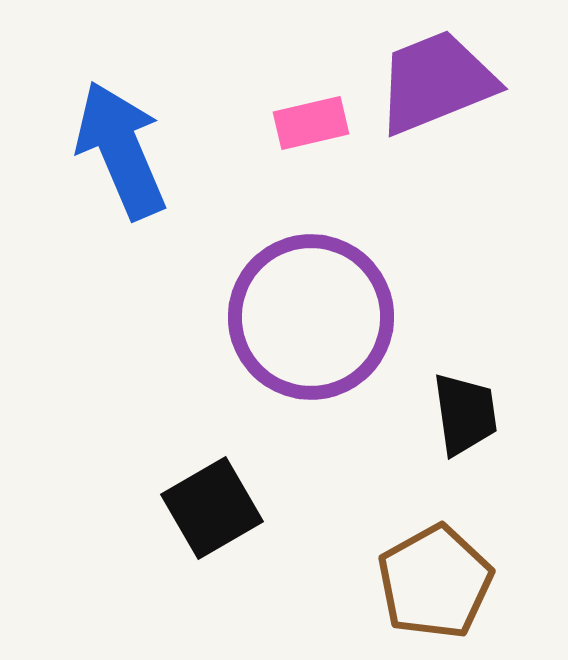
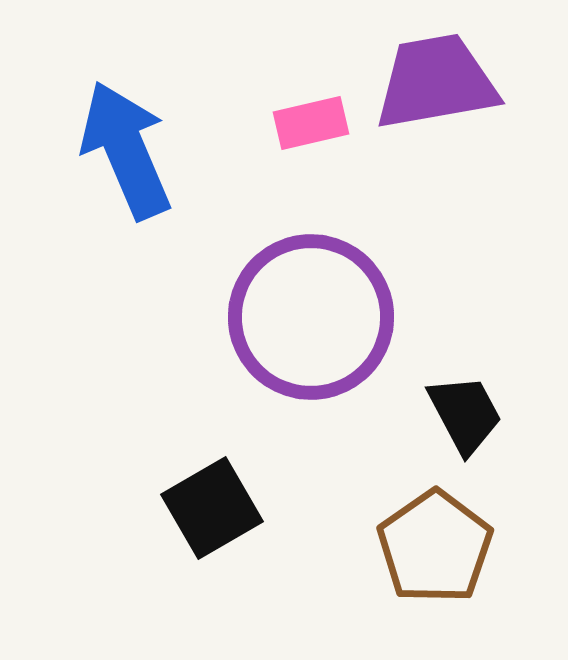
purple trapezoid: rotated 12 degrees clockwise
blue arrow: moved 5 px right
black trapezoid: rotated 20 degrees counterclockwise
brown pentagon: moved 35 px up; rotated 6 degrees counterclockwise
